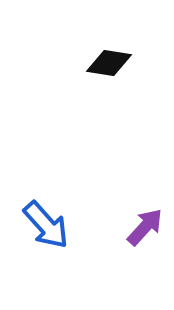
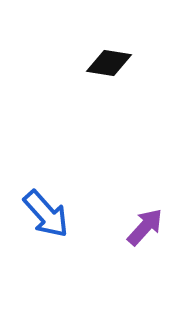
blue arrow: moved 11 px up
